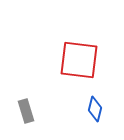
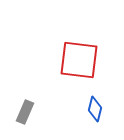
gray rectangle: moved 1 px left, 1 px down; rotated 40 degrees clockwise
